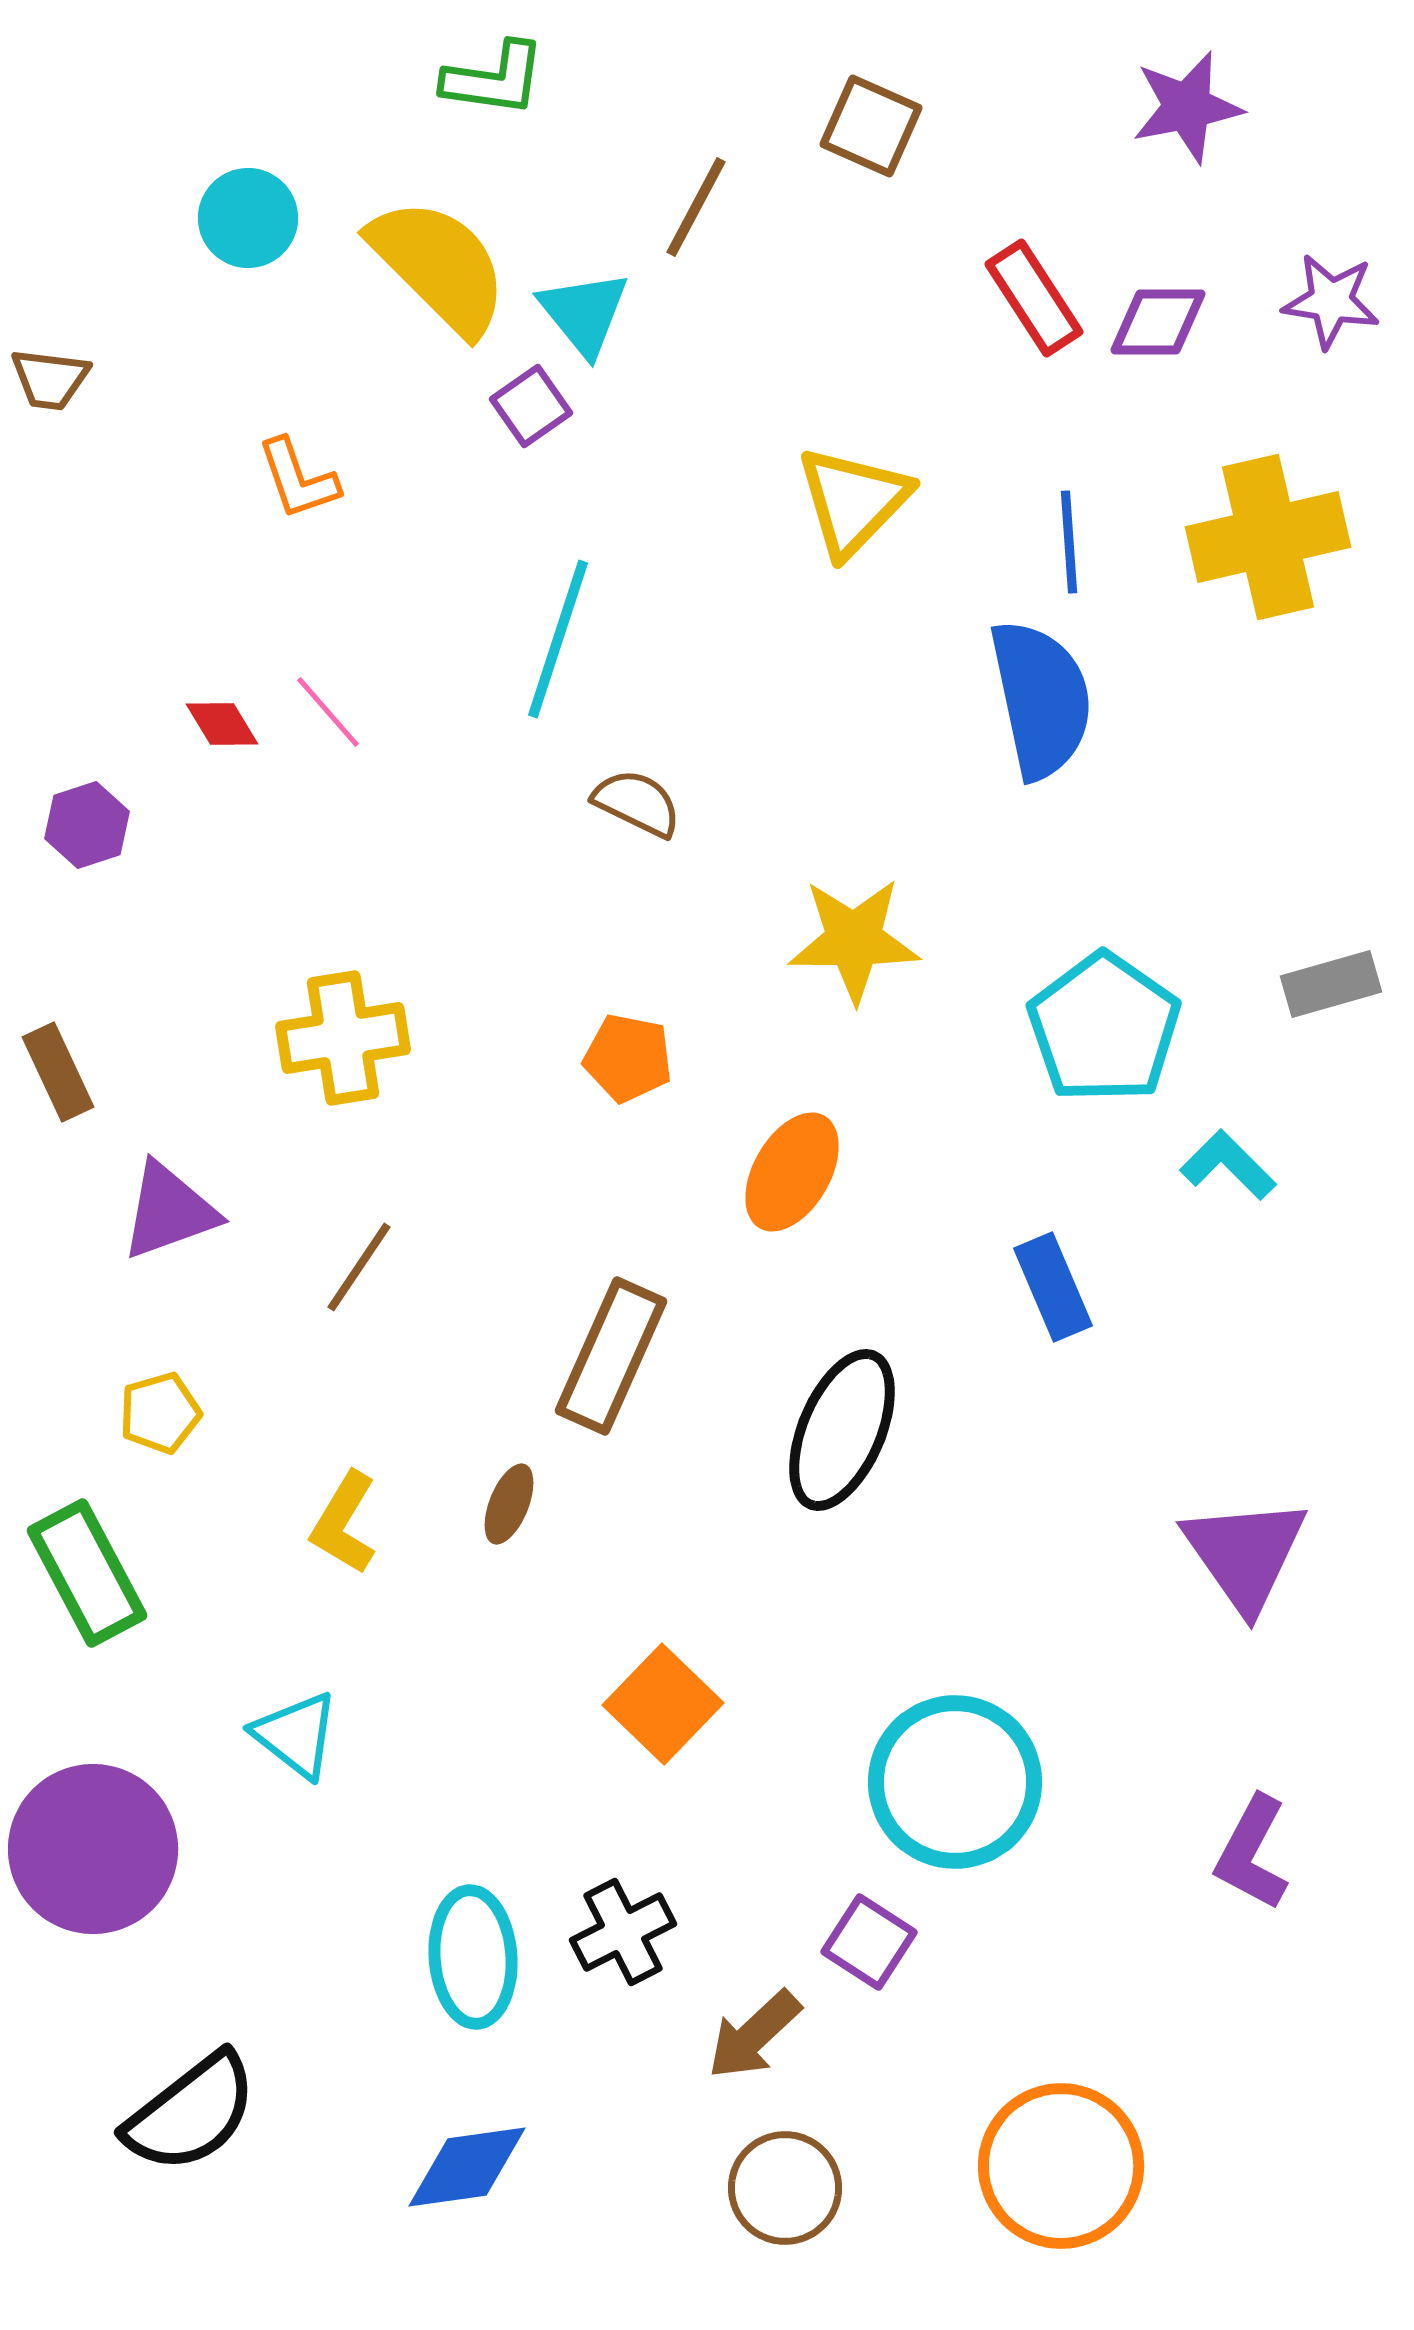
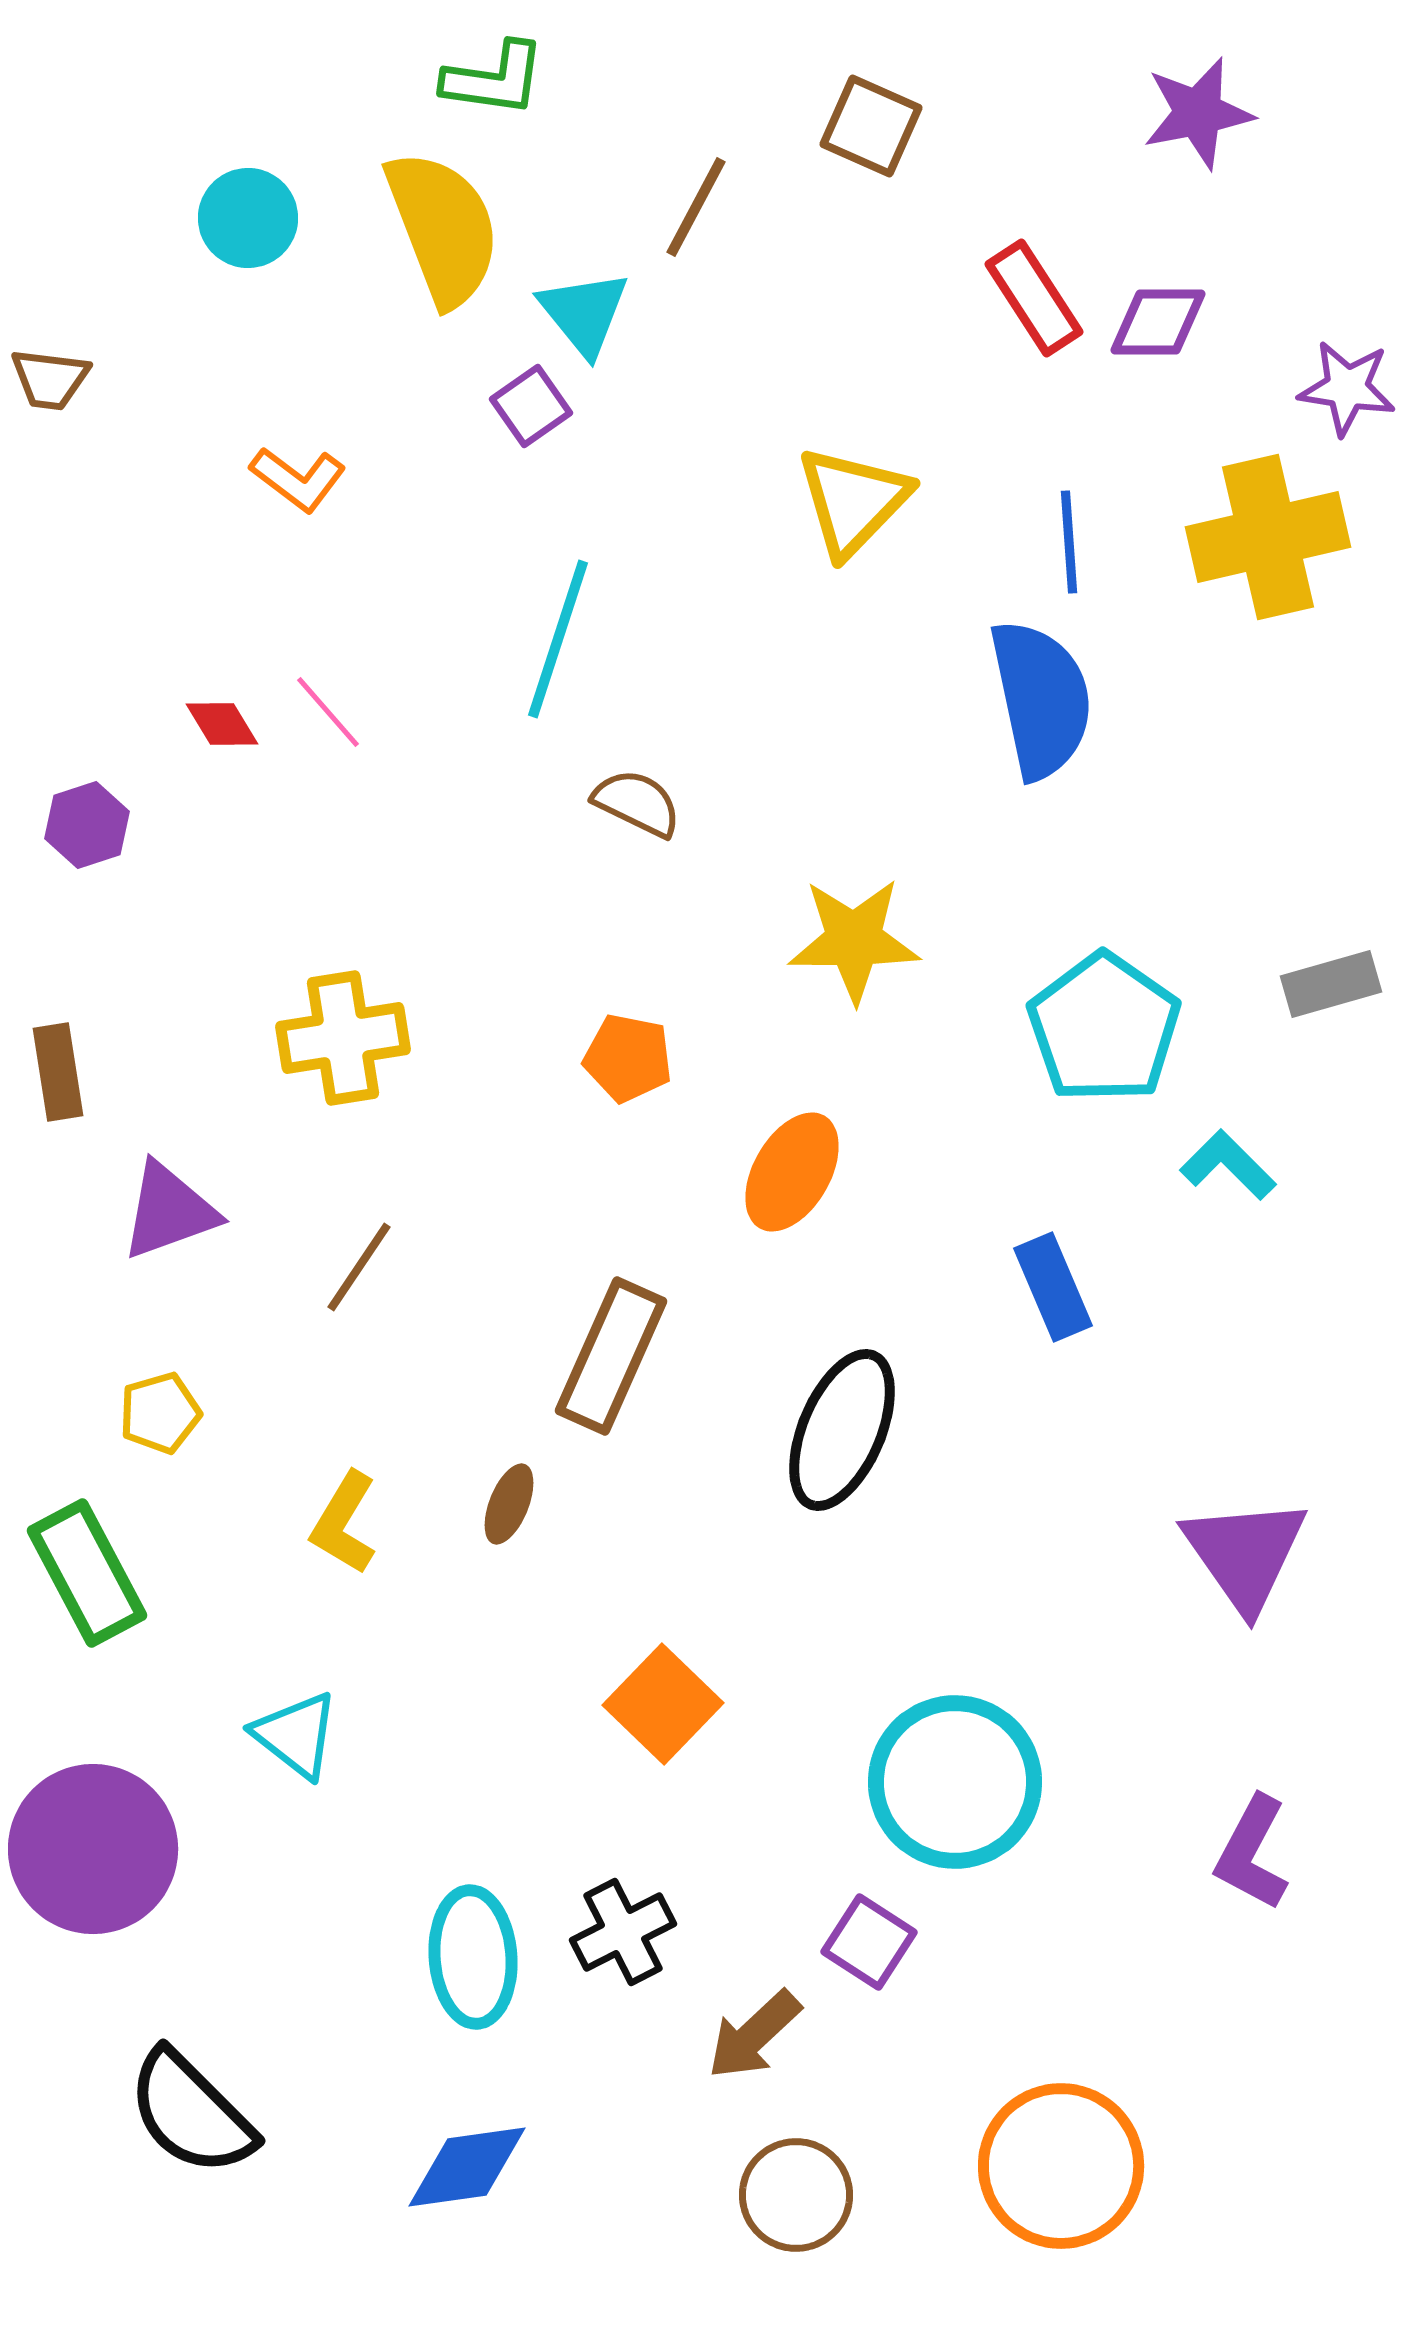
purple star at (1187, 107): moved 11 px right, 6 px down
yellow semicircle at (439, 266): moved 4 px right, 38 px up; rotated 24 degrees clockwise
purple star at (1331, 301): moved 16 px right, 87 px down
orange L-shape at (298, 479): rotated 34 degrees counterclockwise
brown rectangle at (58, 1072): rotated 16 degrees clockwise
black semicircle at (191, 2113): rotated 83 degrees clockwise
brown circle at (785, 2188): moved 11 px right, 7 px down
